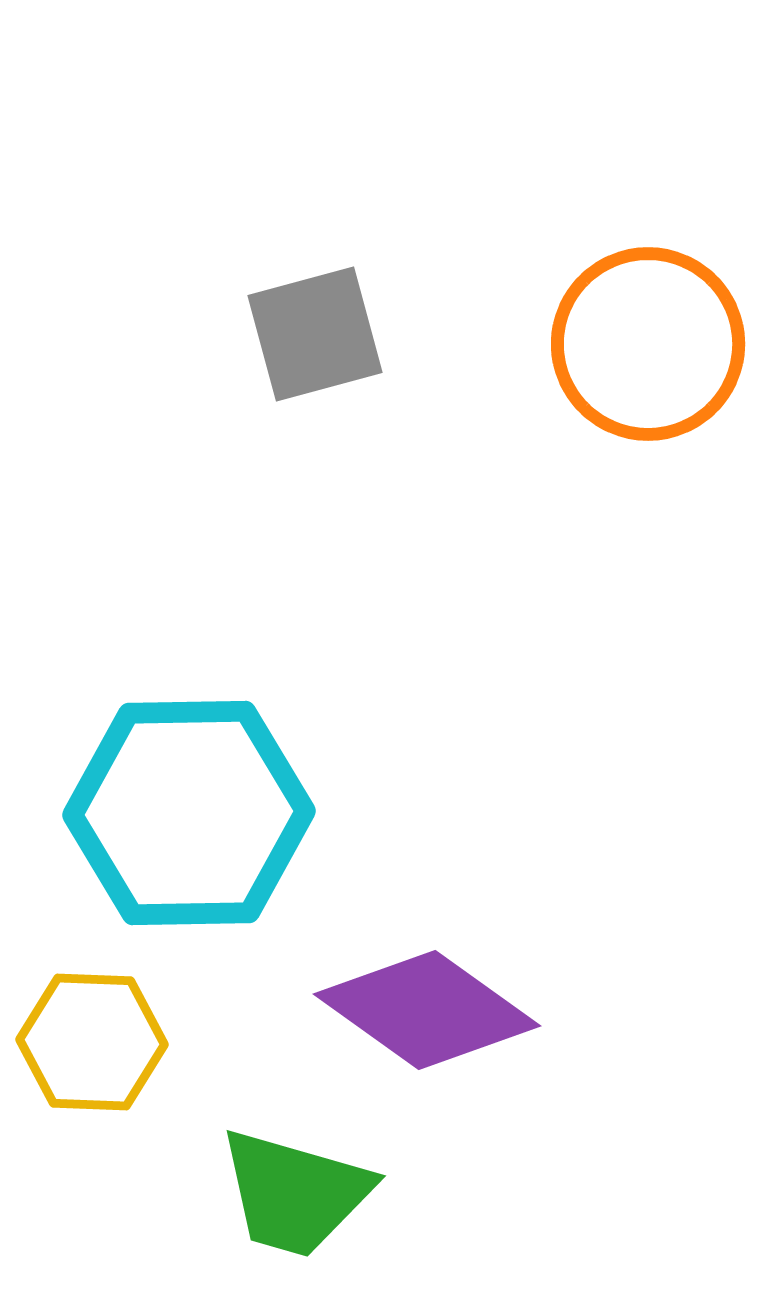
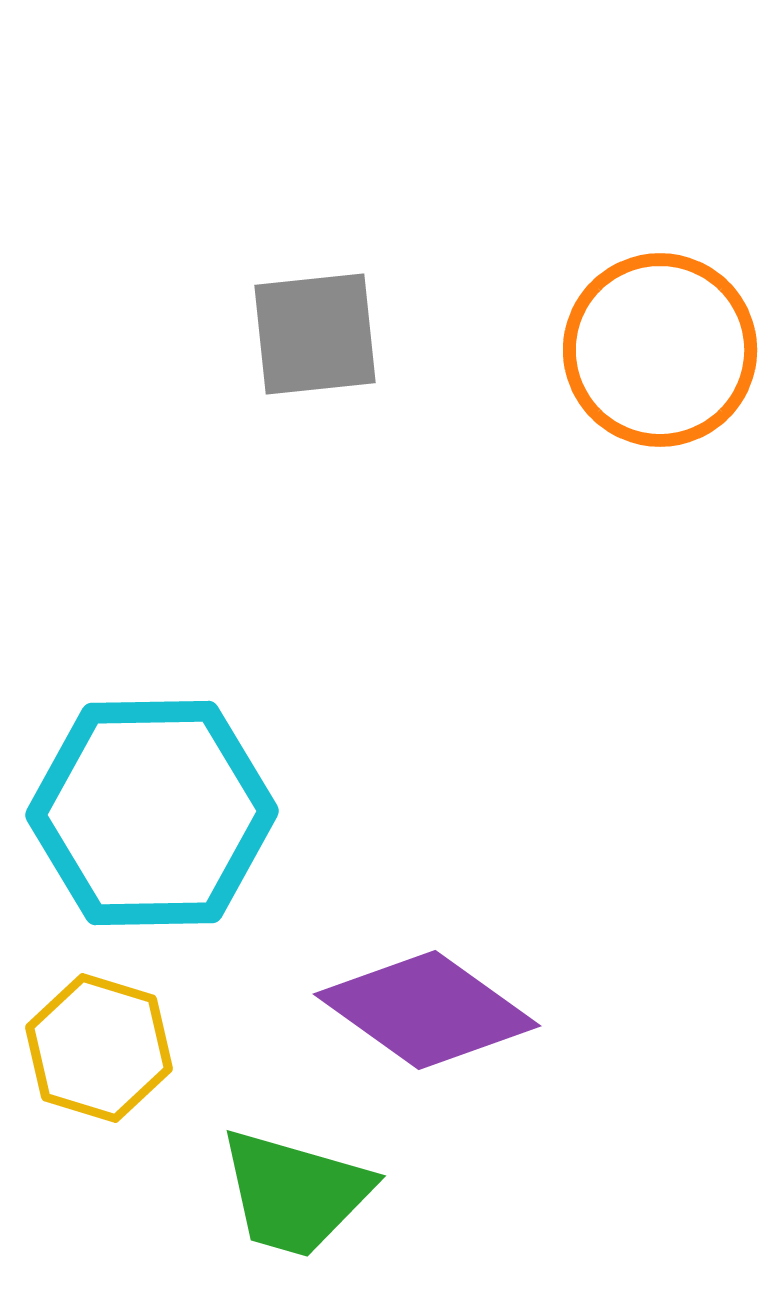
gray square: rotated 9 degrees clockwise
orange circle: moved 12 px right, 6 px down
cyan hexagon: moved 37 px left
yellow hexagon: moved 7 px right, 6 px down; rotated 15 degrees clockwise
